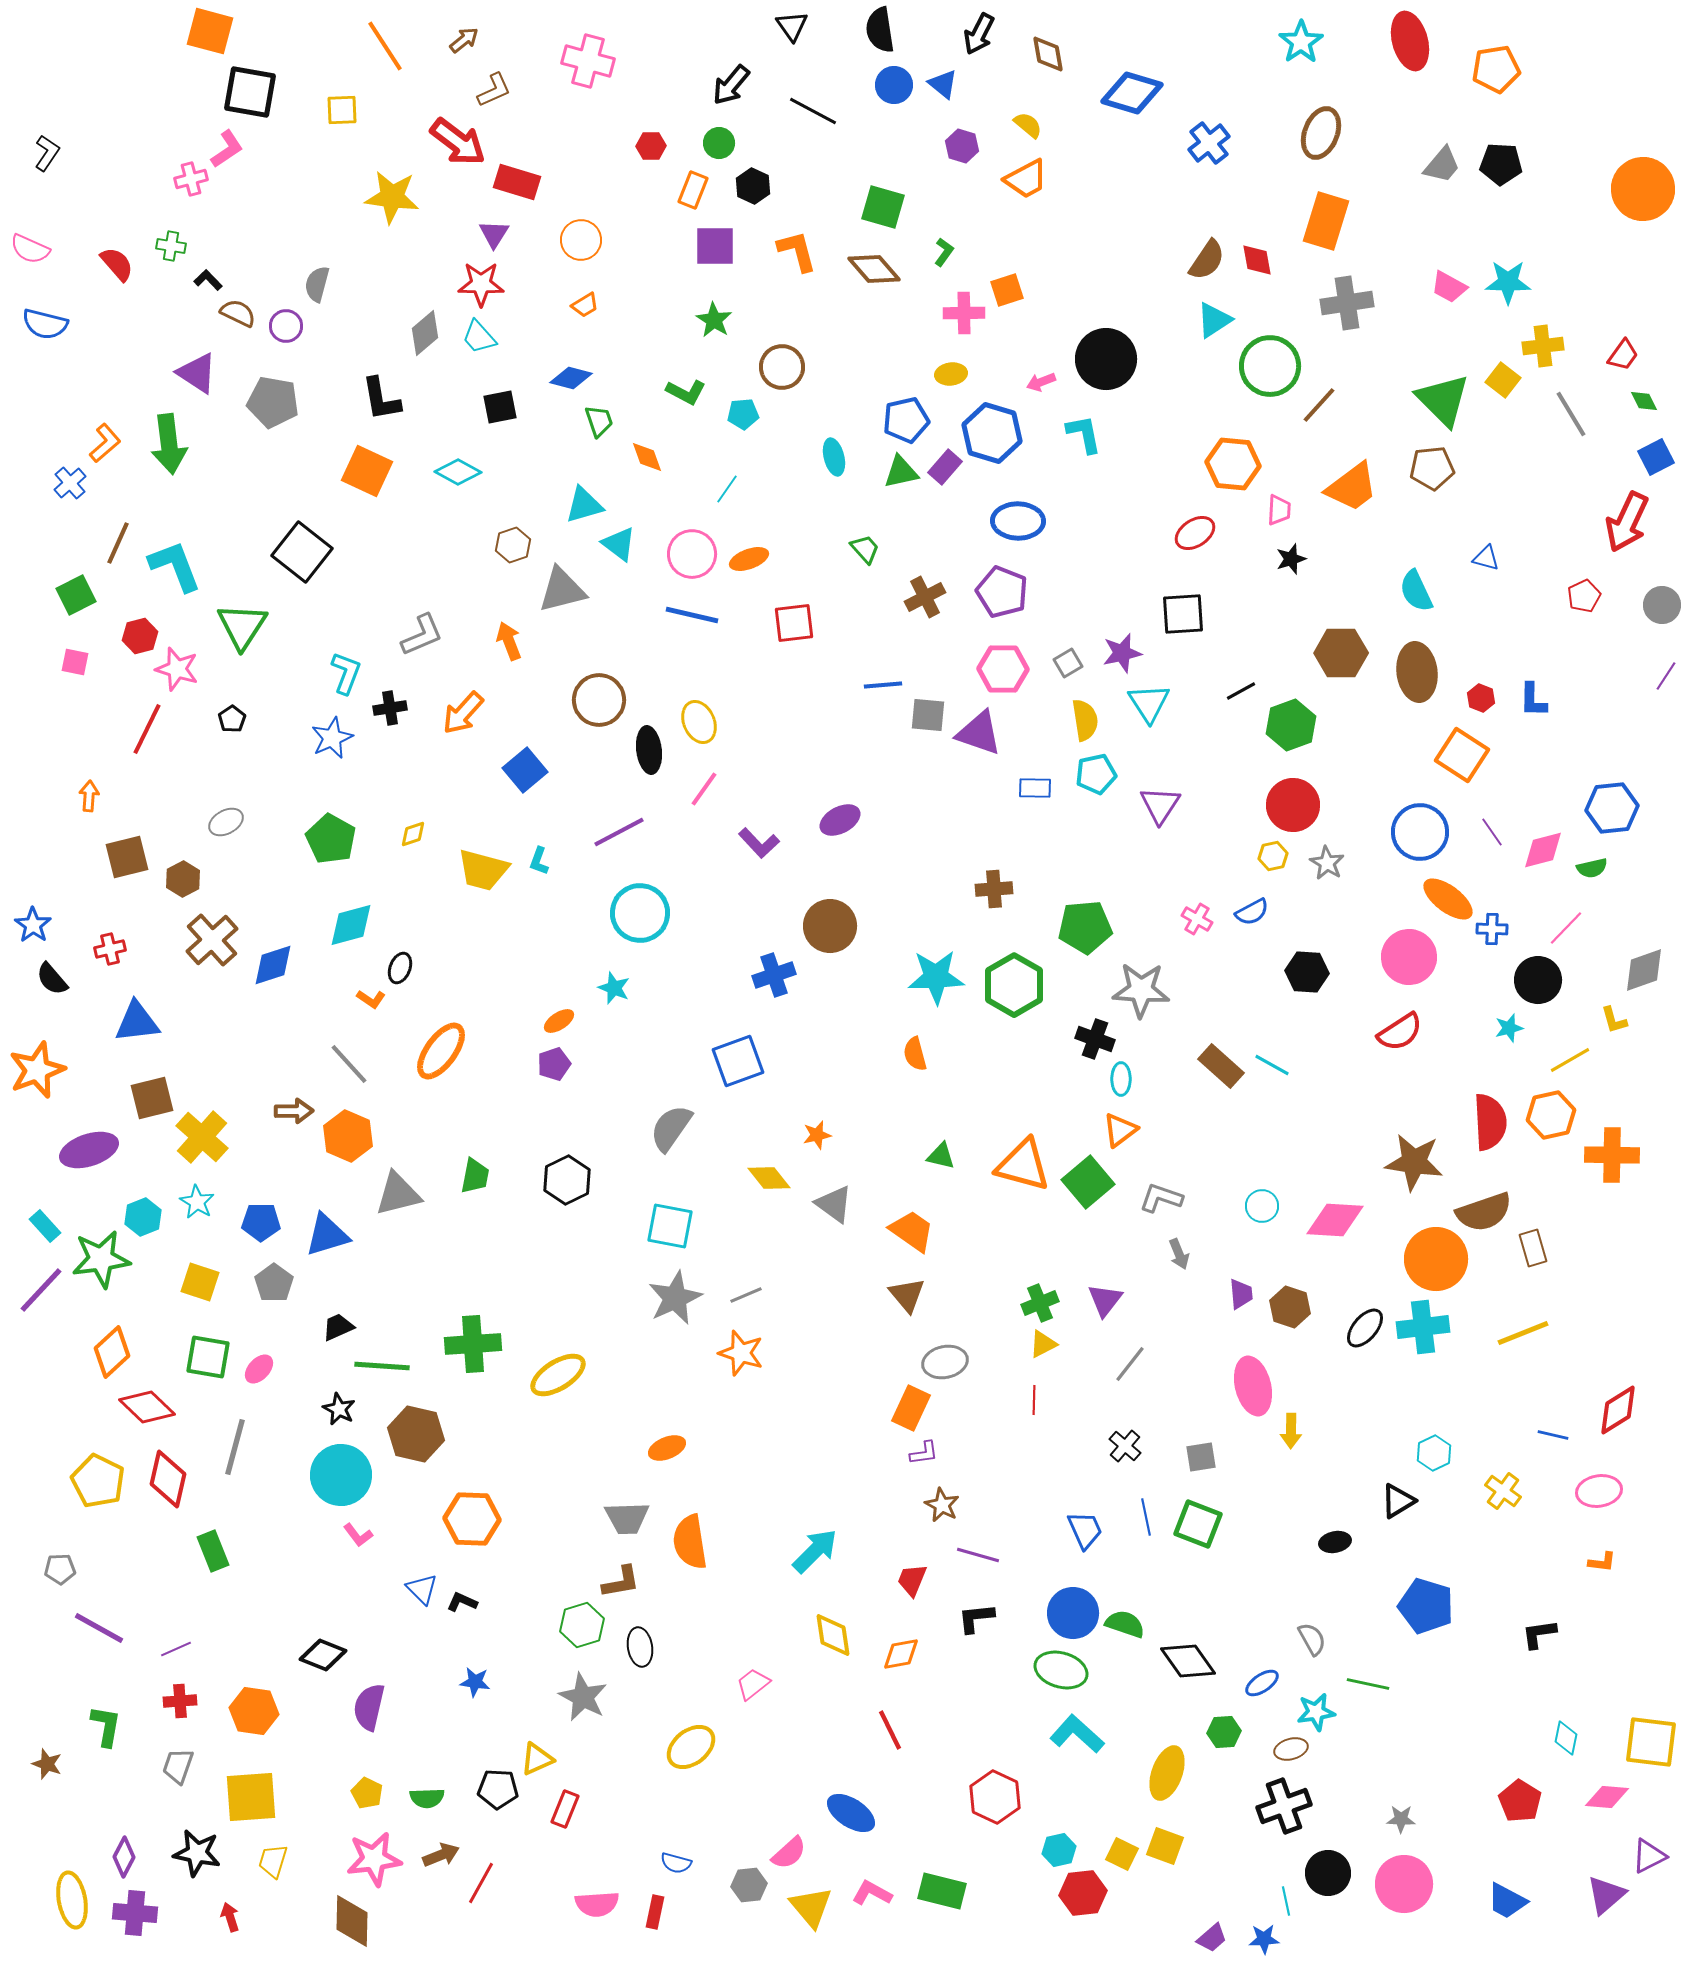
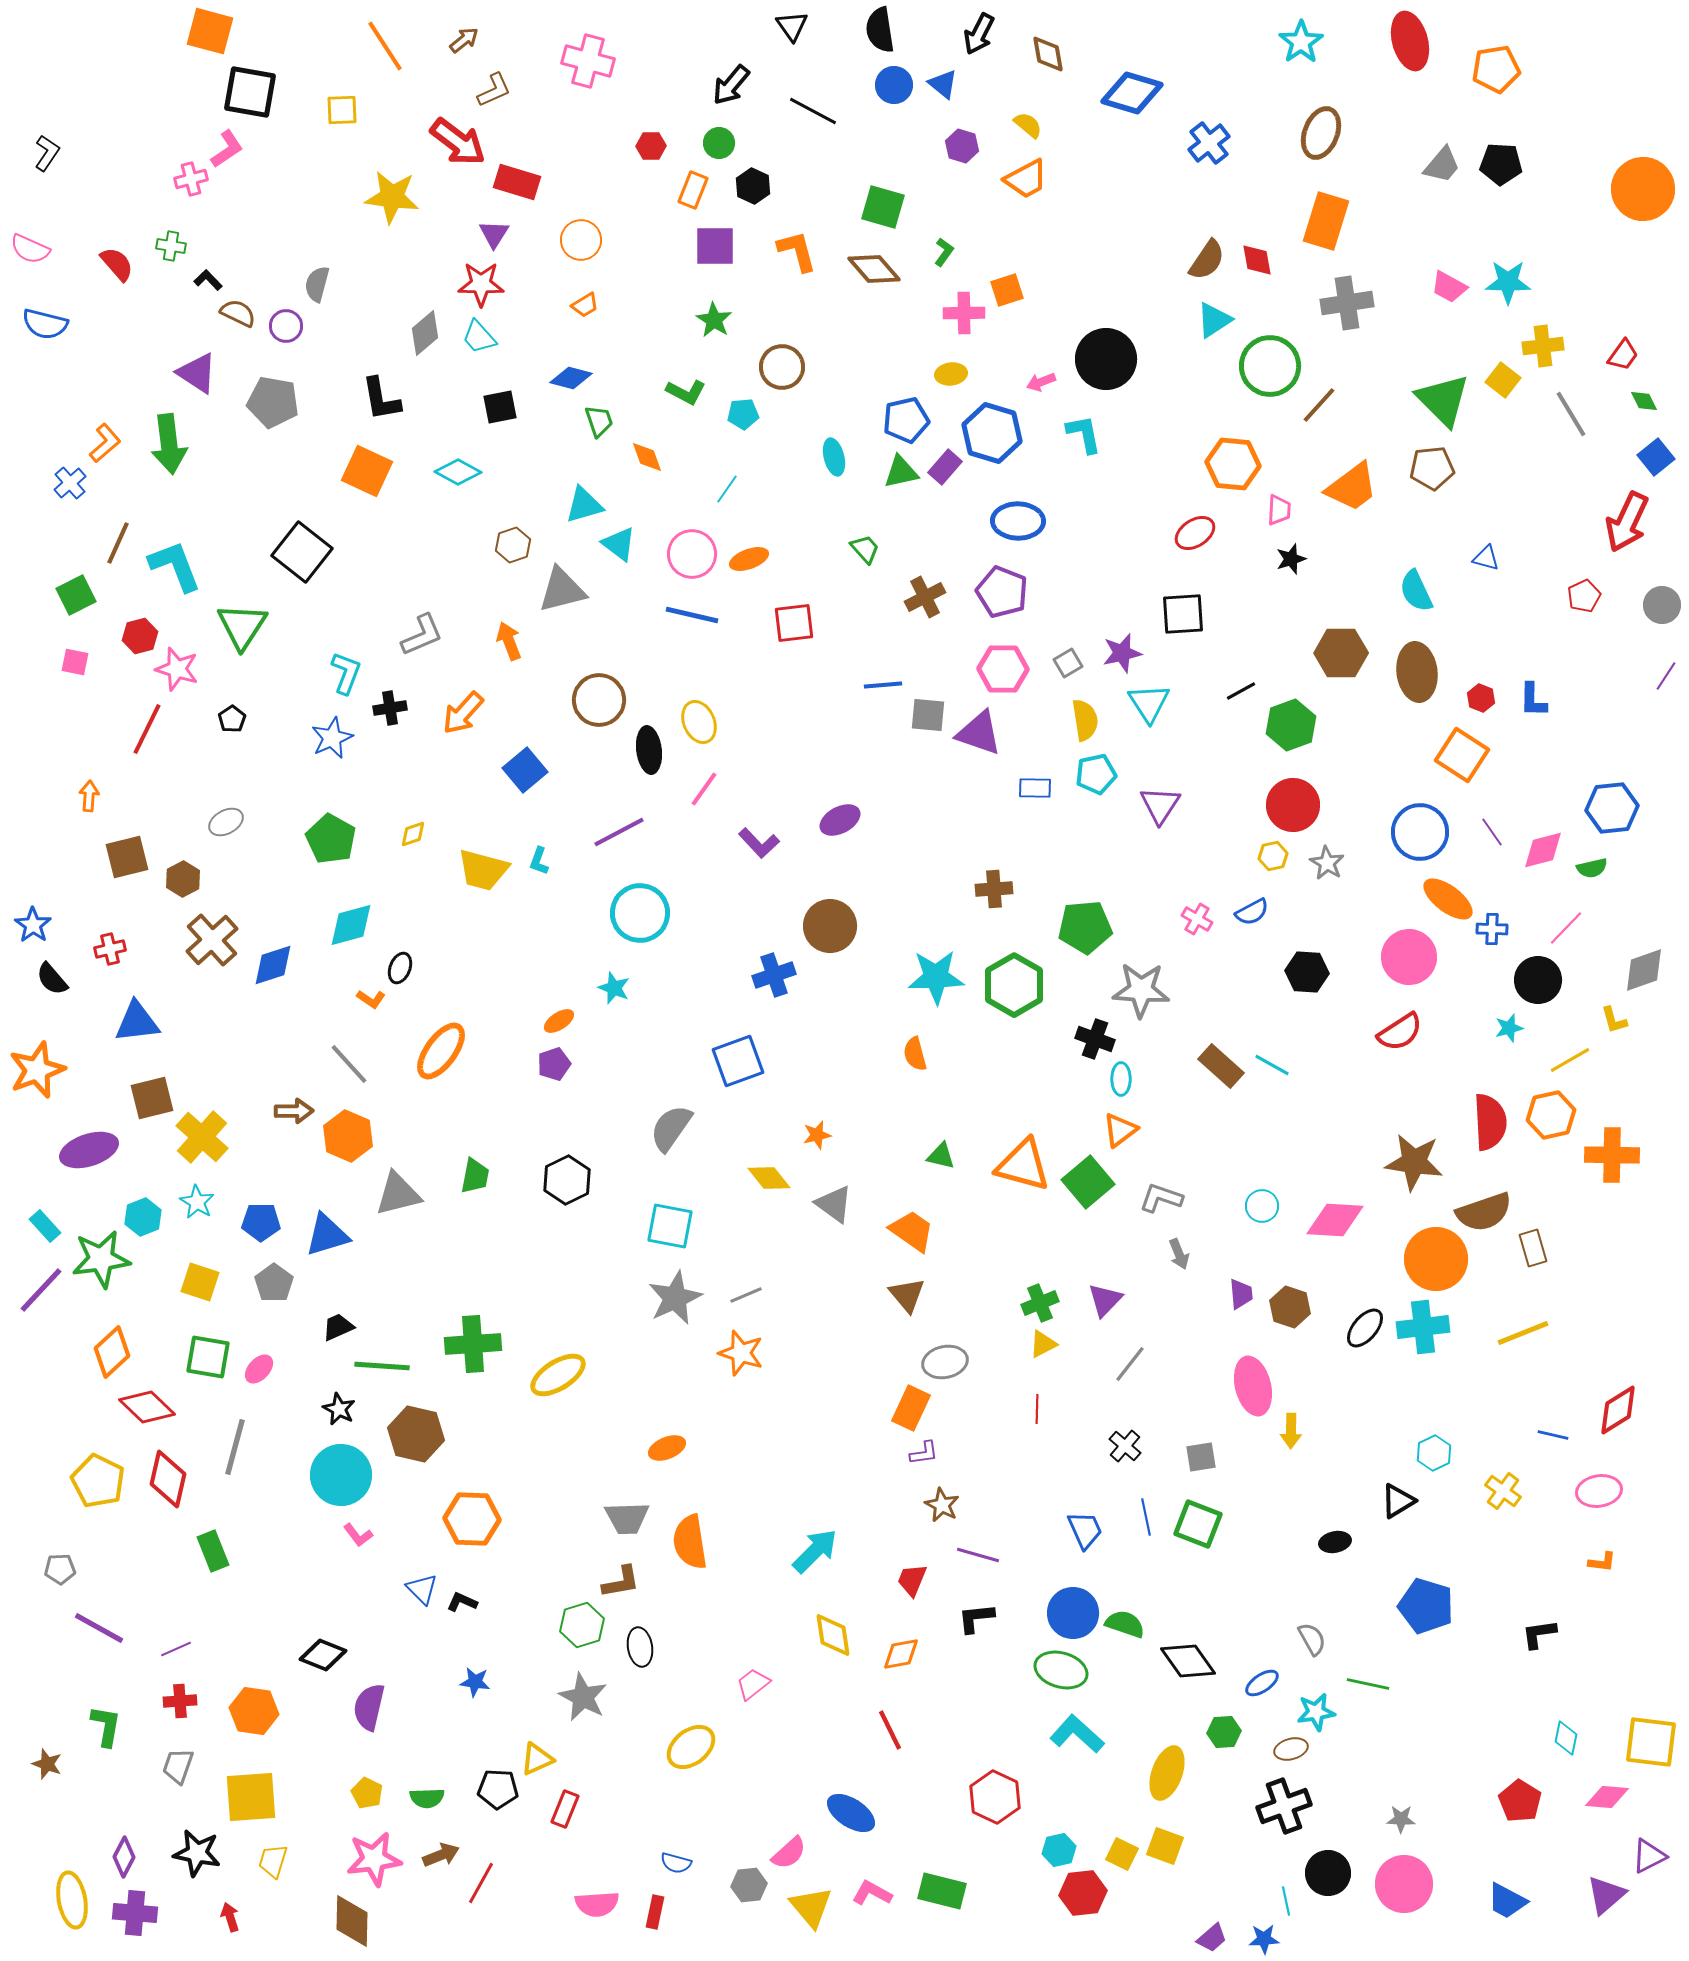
blue square at (1656, 457): rotated 12 degrees counterclockwise
purple triangle at (1105, 1300): rotated 6 degrees clockwise
red line at (1034, 1400): moved 3 px right, 9 px down
